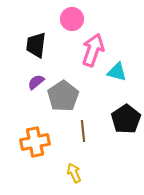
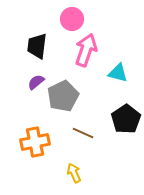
black trapezoid: moved 1 px right, 1 px down
pink arrow: moved 7 px left
cyan triangle: moved 1 px right, 1 px down
gray pentagon: rotated 8 degrees clockwise
brown line: moved 2 px down; rotated 60 degrees counterclockwise
